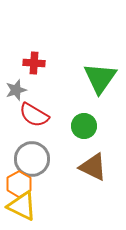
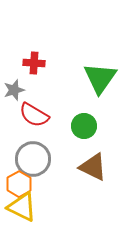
gray star: moved 2 px left
gray circle: moved 1 px right
yellow triangle: moved 1 px down
